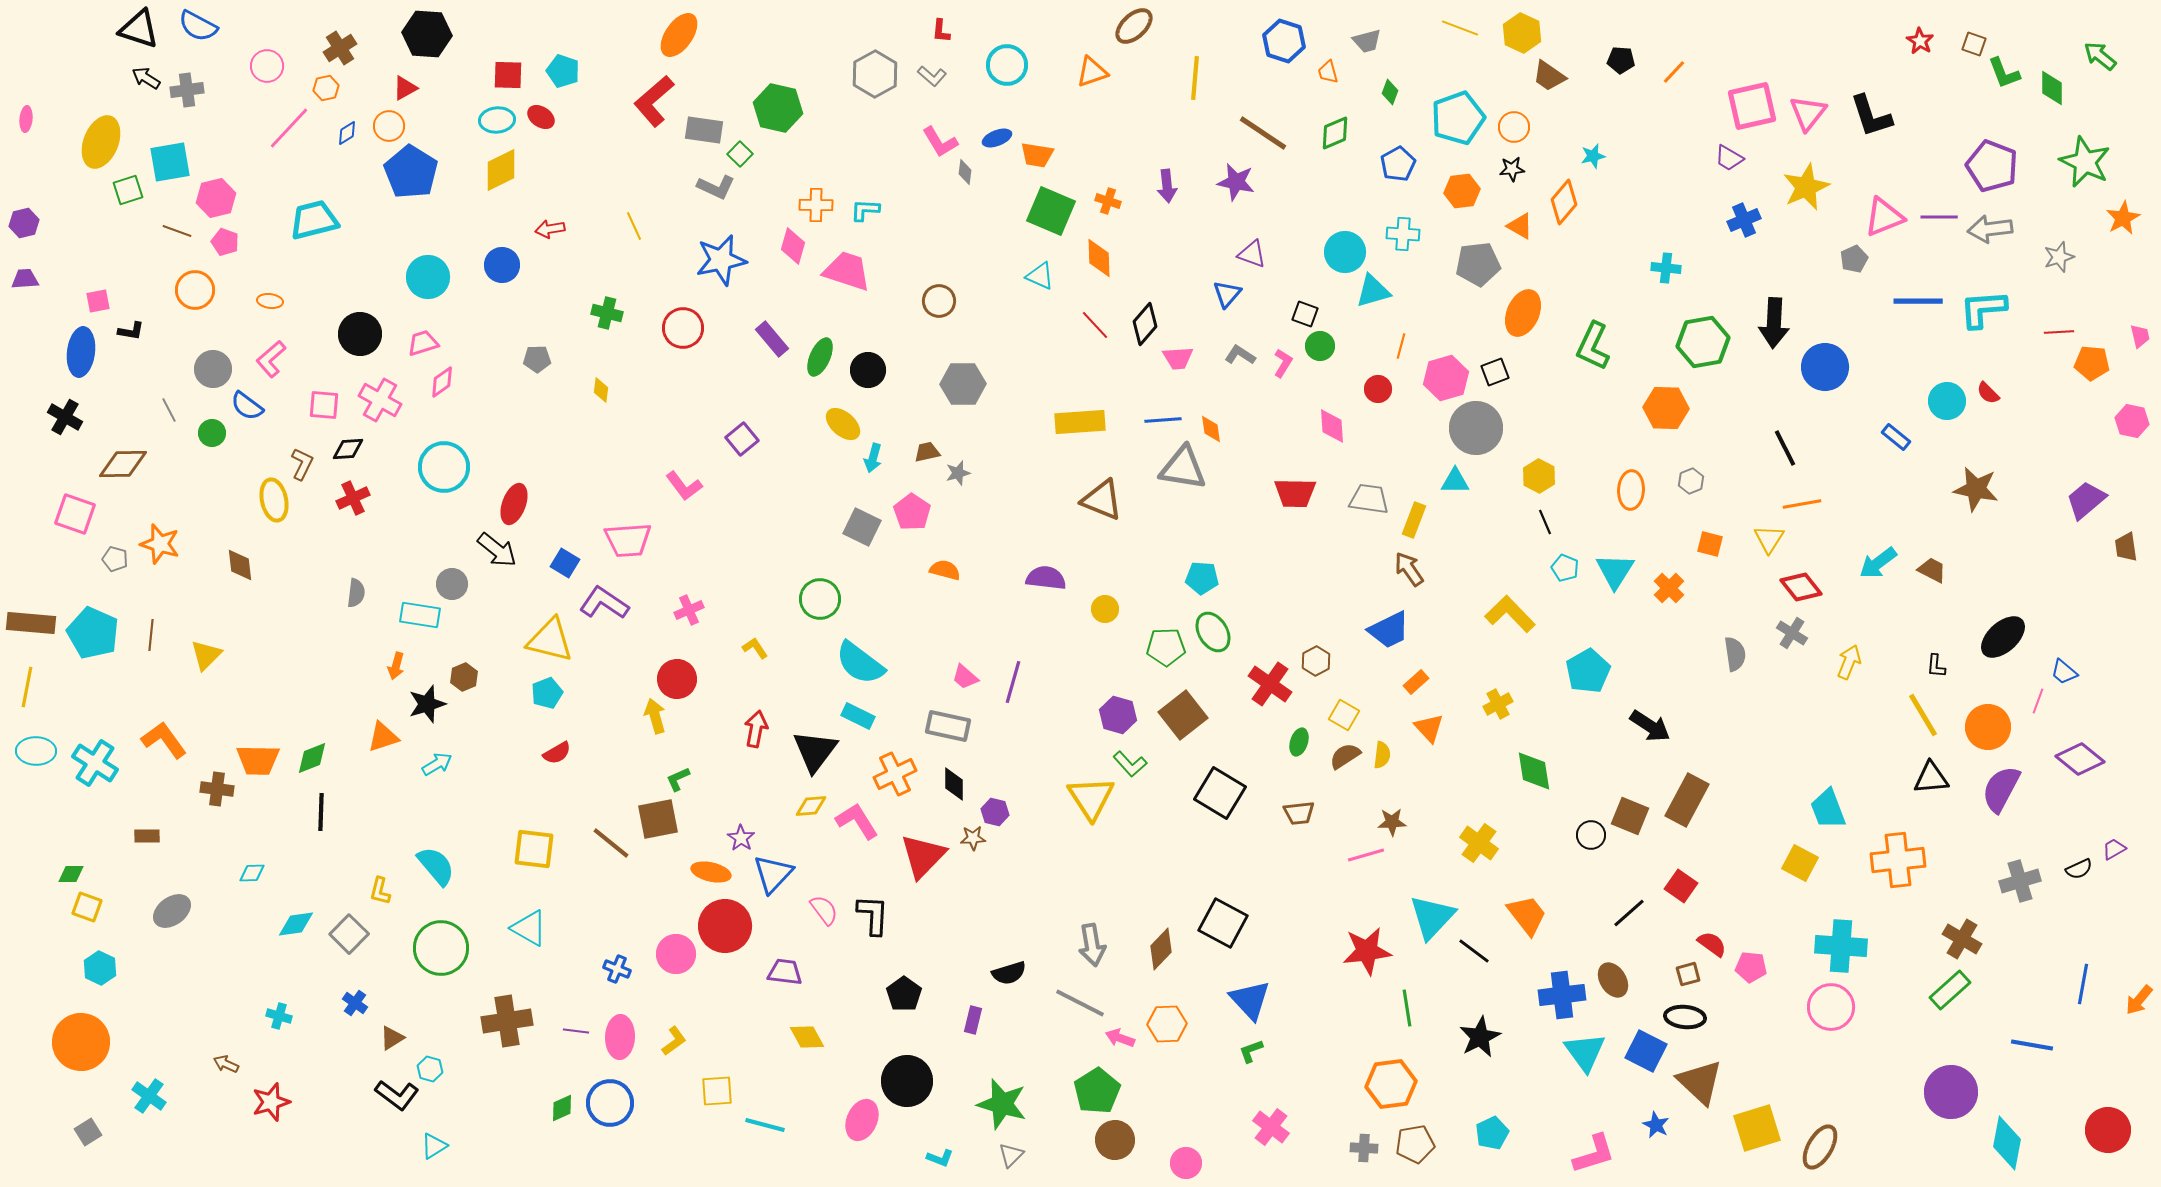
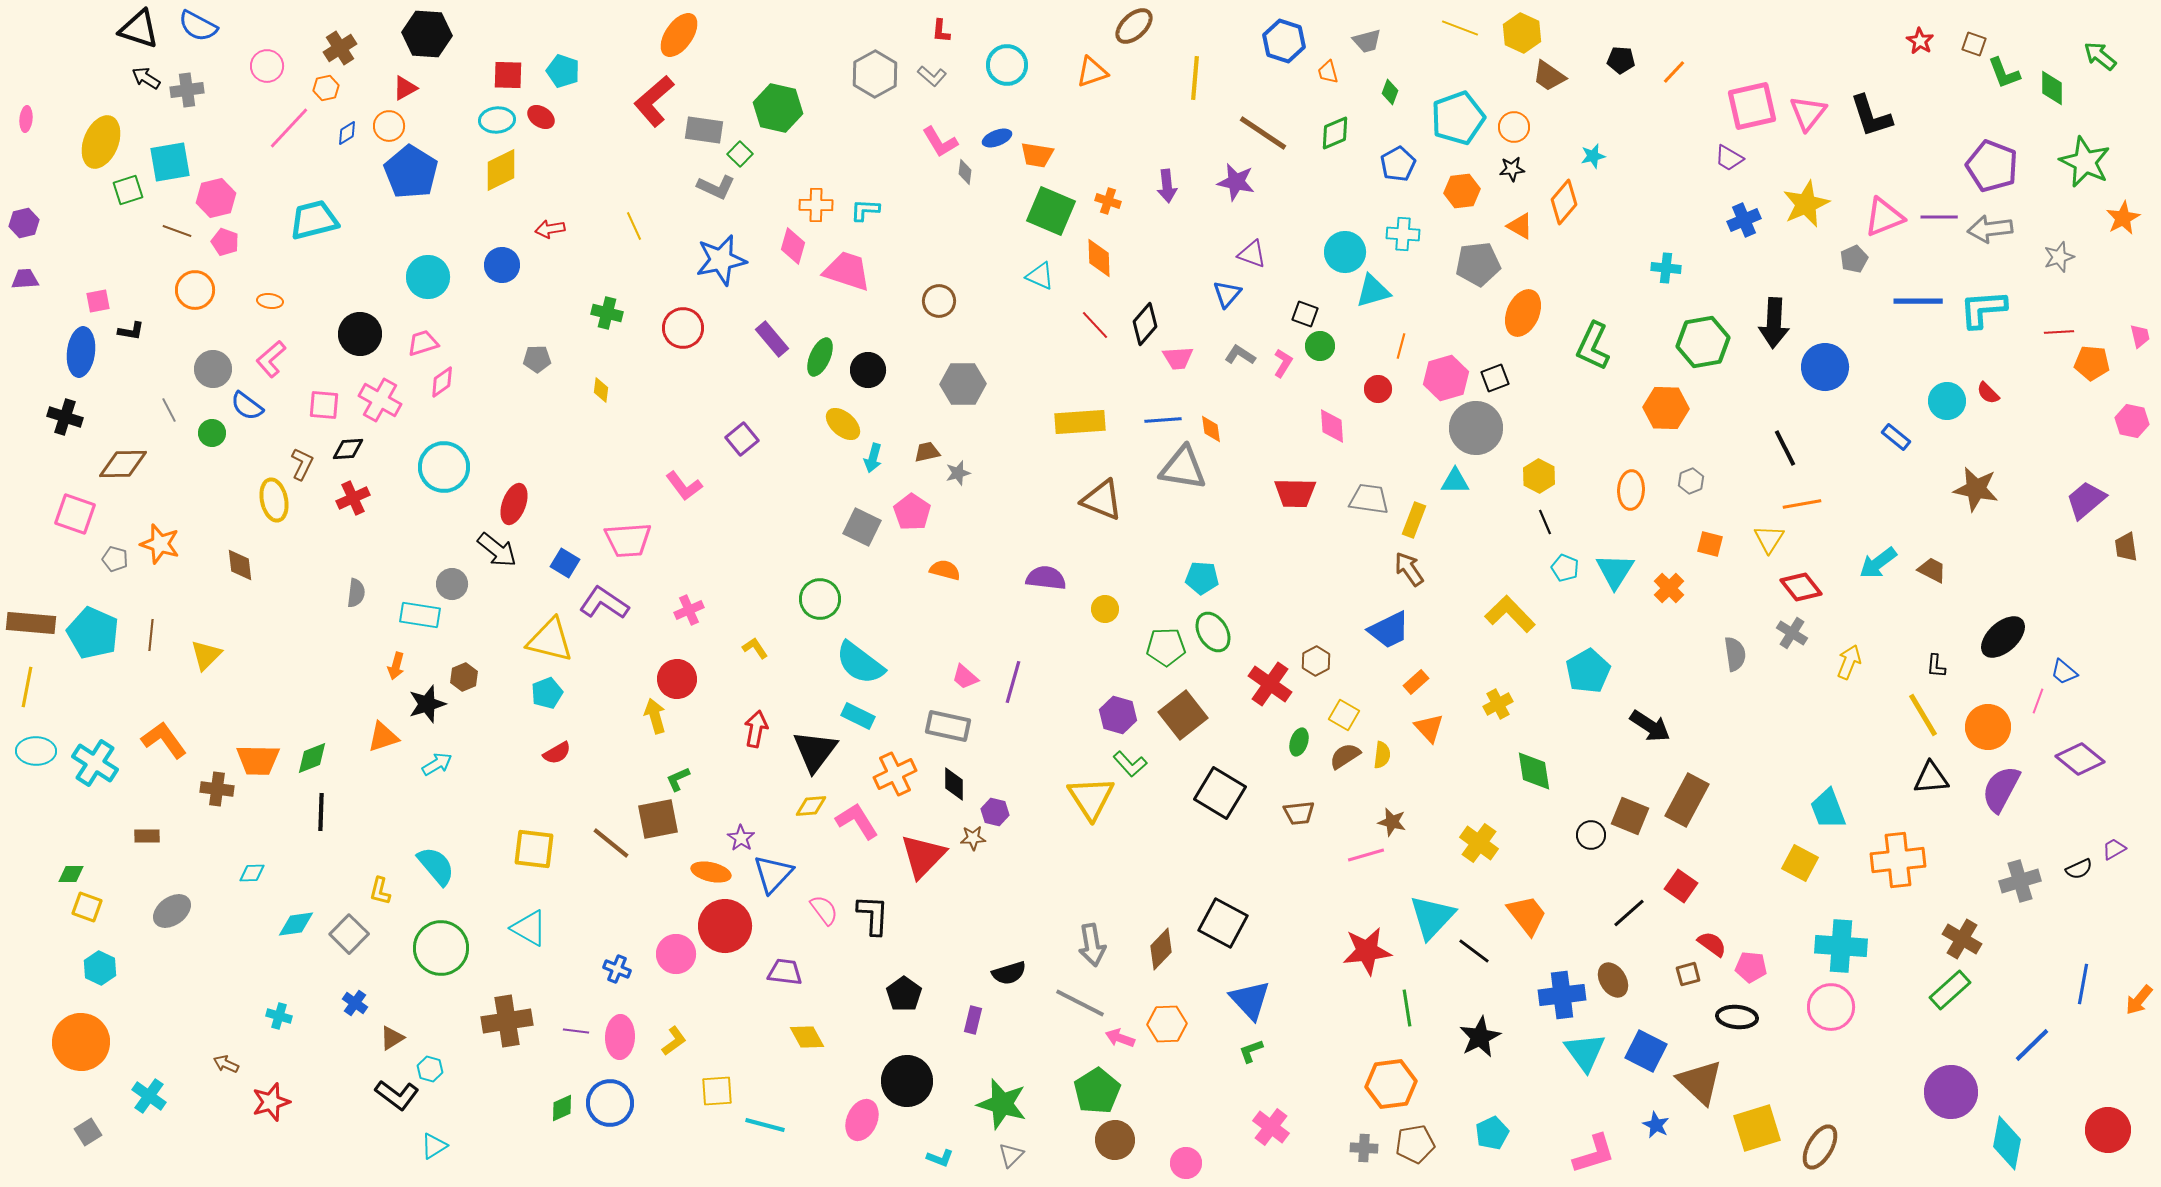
yellow star at (1806, 187): moved 17 px down
black square at (1495, 372): moved 6 px down
black cross at (65, 417): rotated 12 degrees counterclockwise
brown star at (1392, 822): rotated 16 degrees clockwise
black ellipse at (1685, 1017): moved 52 px right
blue line at (2032, 1045): rotated 54 degrees counterclockwise
